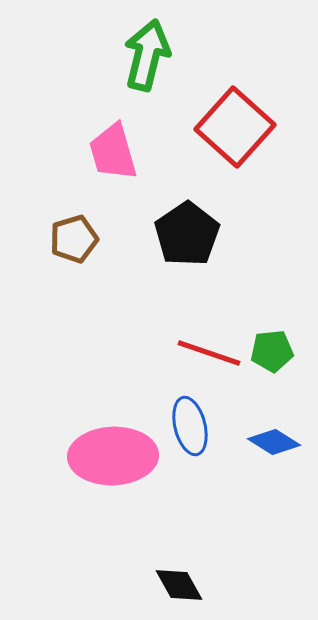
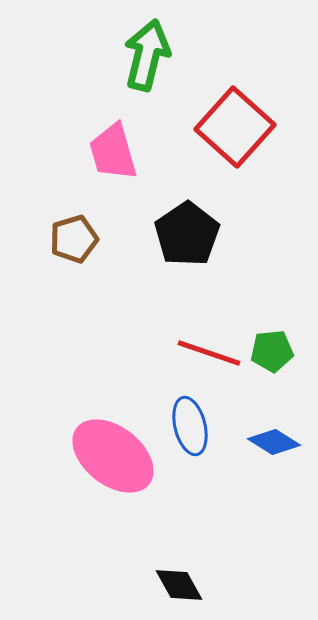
pink ellipse: rotated 40 degrees clockwise
